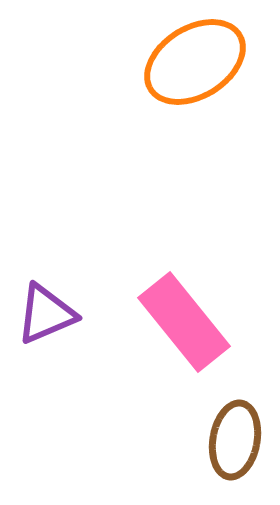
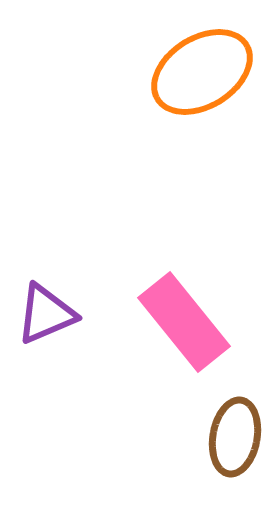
orange ellipse: moved 7 px right, 10 px down
brown ellipse: moved 3 px up
